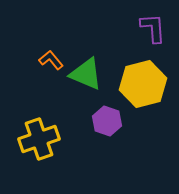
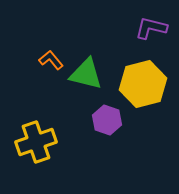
purple L-shape: moved 2 px left; rotated 72 degrees counterclockwise
green triangle: rotated 9 degrees counterclockwise
purple hexagon: moved 1 px up
yellow cross: moved 3 px left, 3 px down
